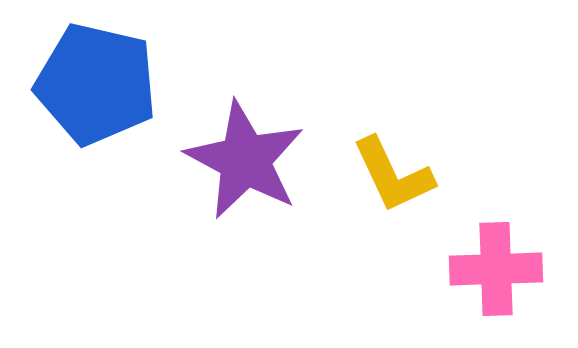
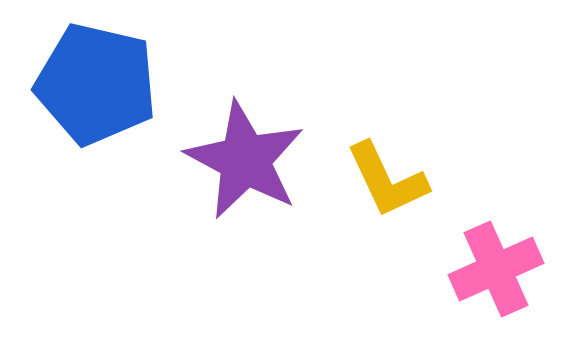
yellow L-shape: moved 6 px left, 5 px down
pink cross: rotated 22 degrees counterclockwise
